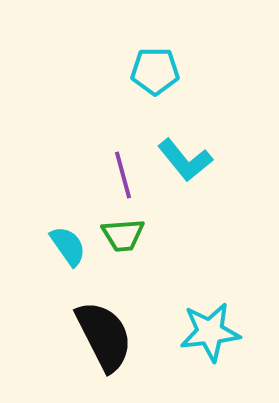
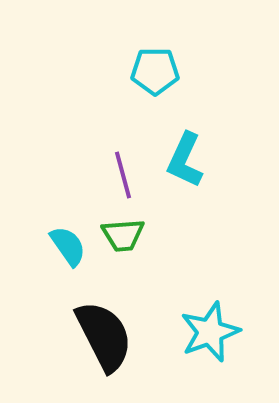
cyan L-shape: rotated 64 degrees clockwise
cyan star: rotated 14 degrees counterclockwise
